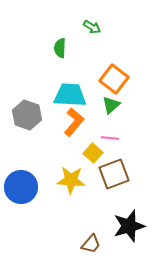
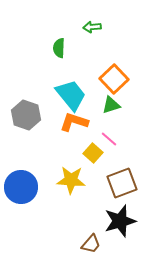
green arrow: rotated 144 degrees clockwise
green semicircle: moved 1 px left
orange square: rotated 8 degrees clockwise
cyan trapezoid: moved 1 px right; rotated 48 degrees clockwise
green triangle: rotated 24 degrees clockwise
gray hexagon: moved 1 px left
orange L-shape: rotated 112 degrees counterclockwise
pink line: moved 1 px left, 1 px down; rotated 36 degrees clockwise
brown square: moved 8 px right, 9 px down
black star: moved 9 px left, 5 px up
